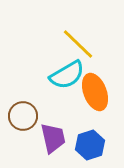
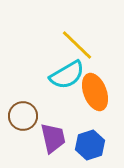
yellow line: moved 1 px left, 1 px down
